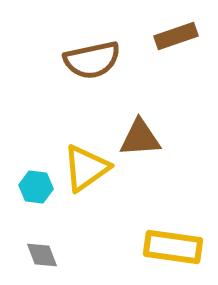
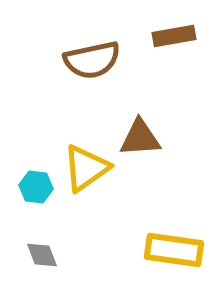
brown rectangle: moved 2 px left; rotated 9 degrees clockwise
yellow rectangle: moved 1 px right, 3 px down
